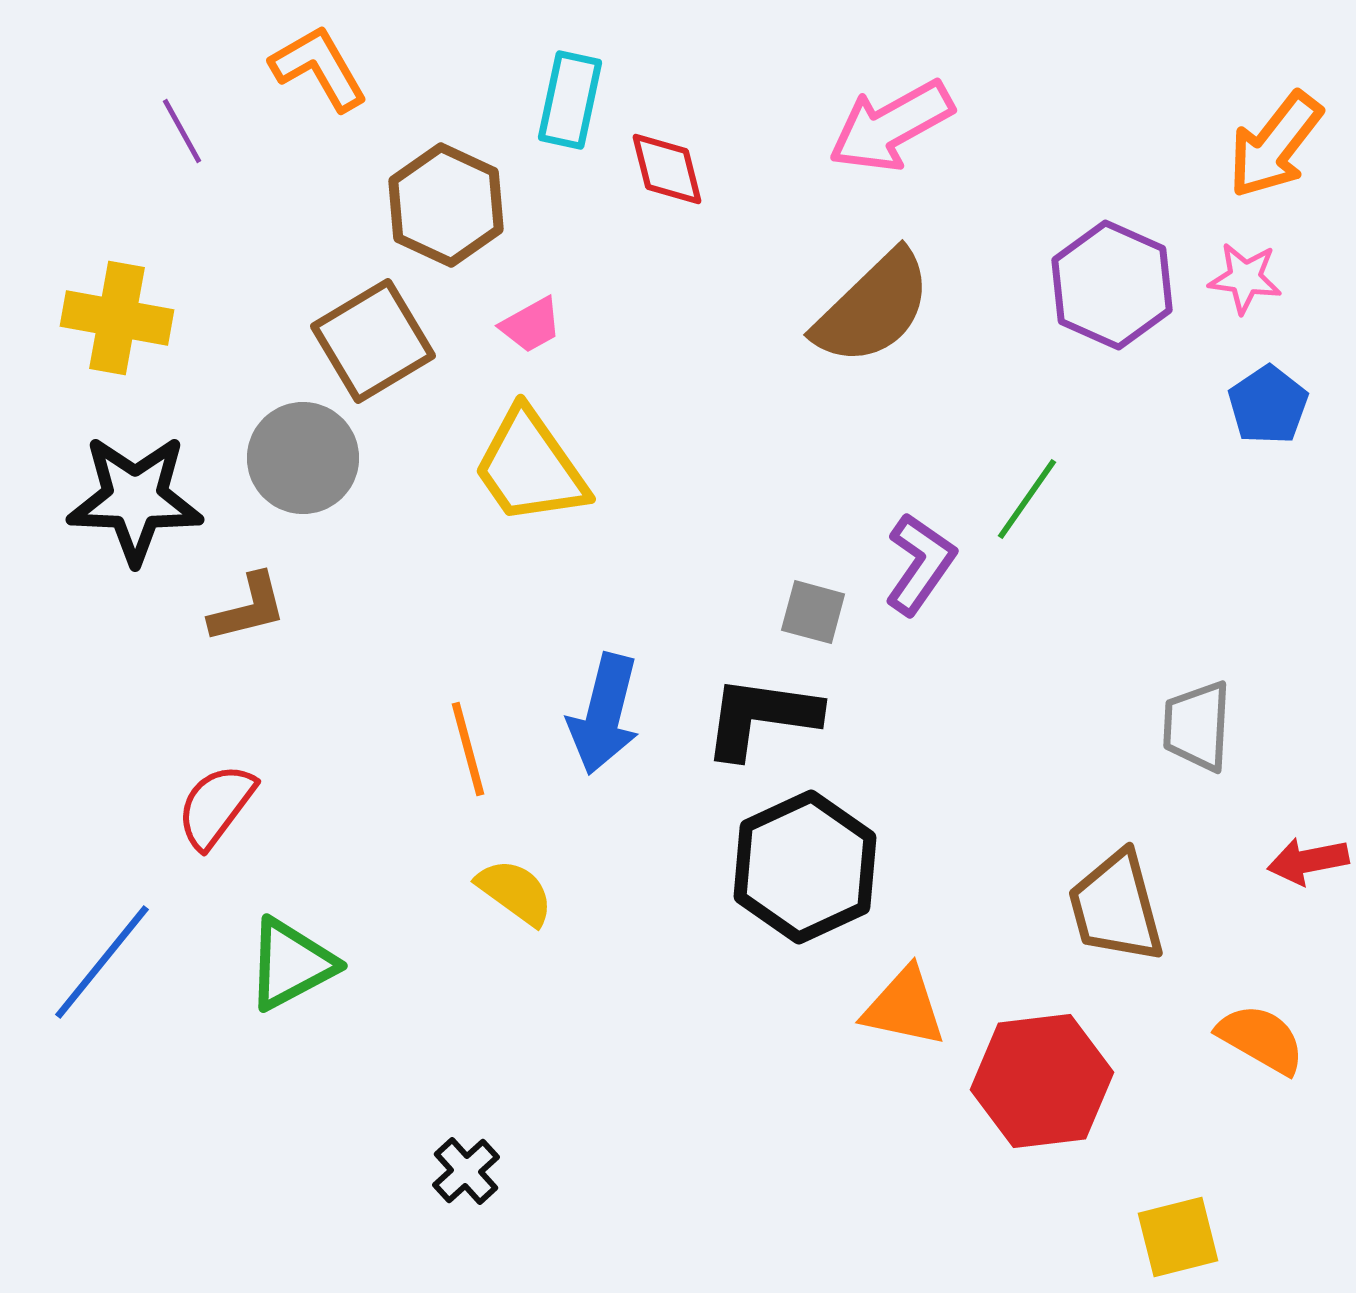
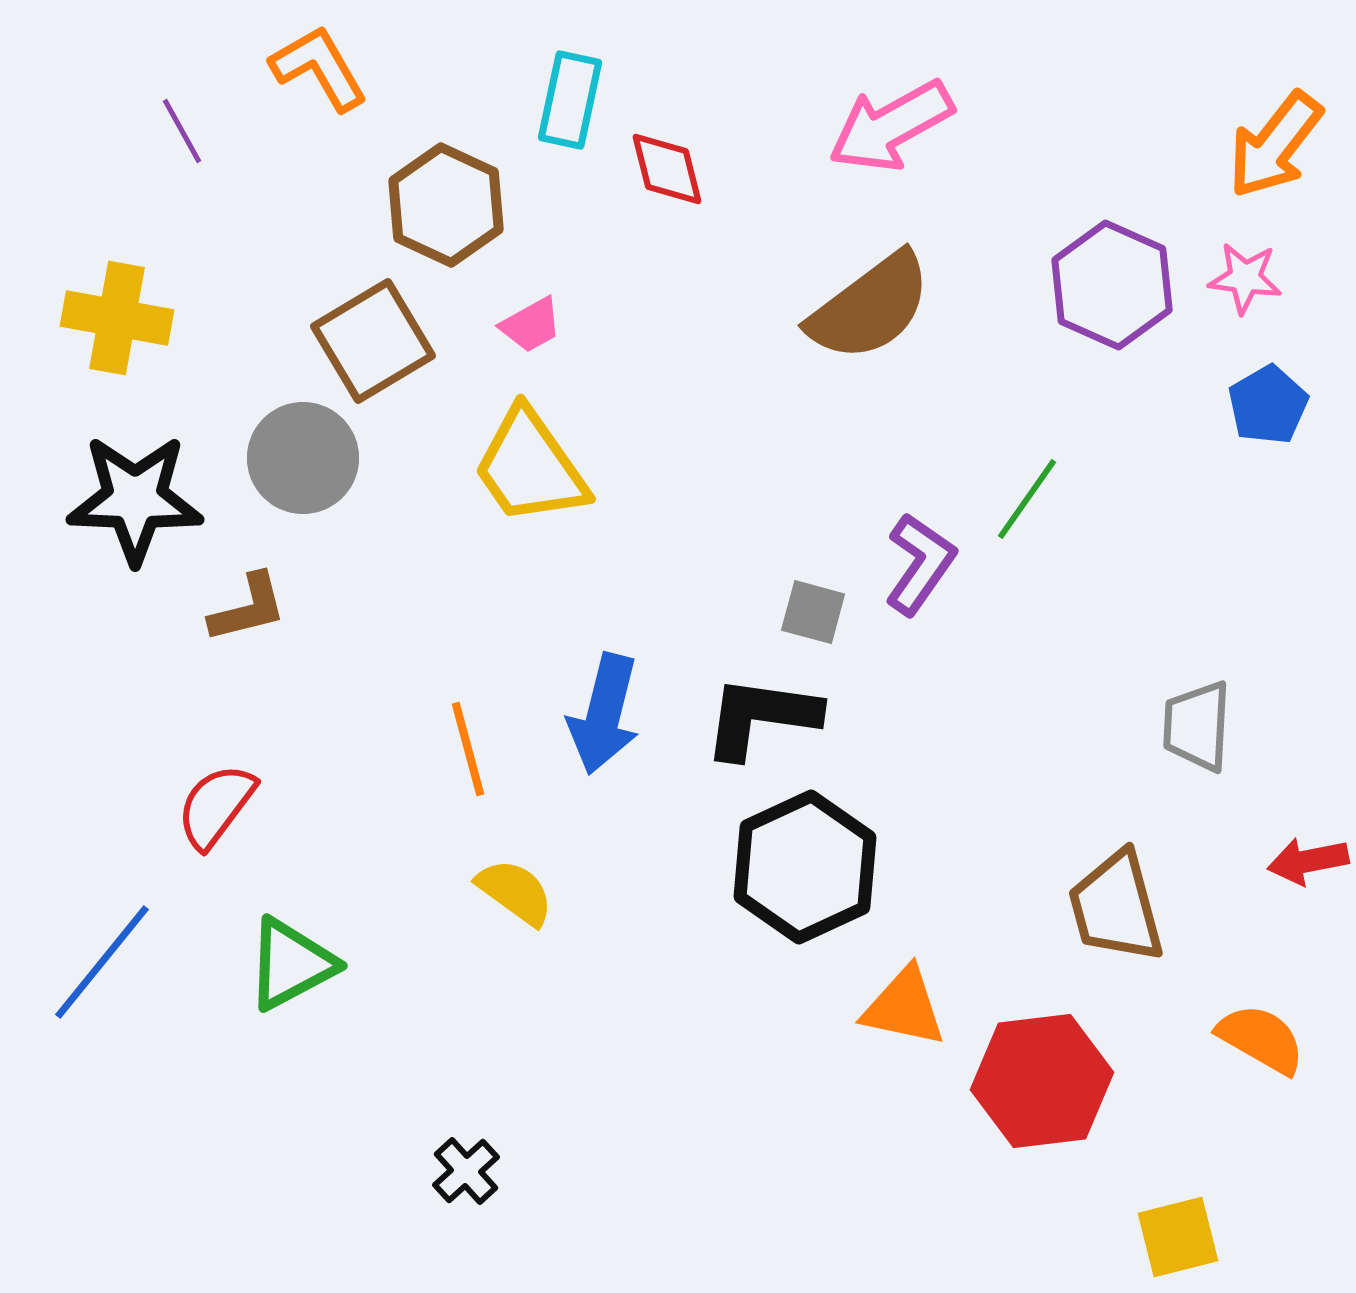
brown semicircle: moved 3 px left, 1 px up; rotated 7 degrees clockwise
blue pentagon: rotated 4 degrees clockwise
